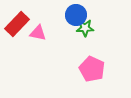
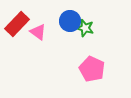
blue circle: moved 6 px left, 6 px down
green star: rotated 18 degrees clockwise
pink triangle: moved 1 px up; rotated 24 degrees clockwise
